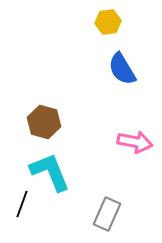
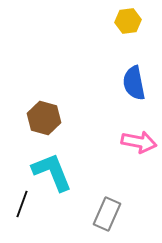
yellow hexagon: moved 20 px right, 1 px up
blue semicircle: moved 12 px right, 14 px down; rotated 20 degrees clockwise
brown hexagon: moved 4 px up
pink arrow: moved 4 px right
cyan L-shape: moved 2 px right
